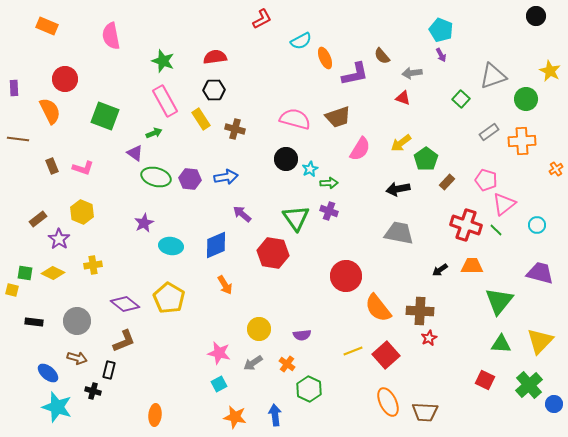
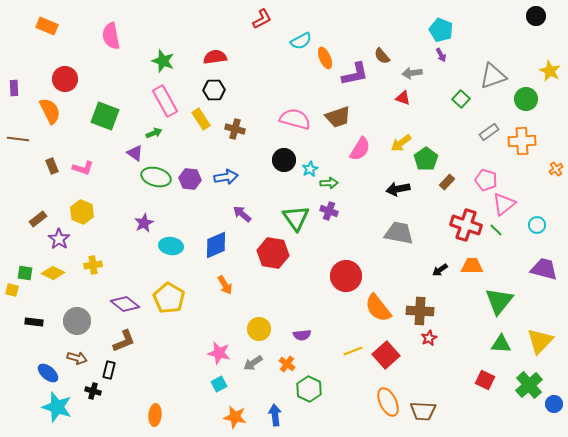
black circle at (286, 159): moved 2 px left, 1 px down
purple trapezoid at (540, 273): moved 4 px right, 4 px up
brown trapezoid at (425, 412): moved 2 px left, 1 px up
